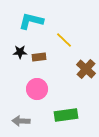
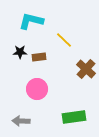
green rectangle: moved 8 px right, 2 px down
